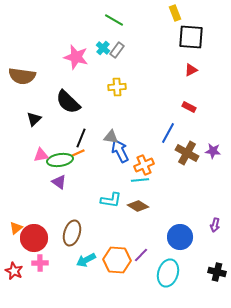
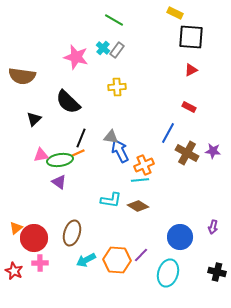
yellow rectangle: rotated 42 degrees counterclockwise
purple arrow: moved 2 px left, 2 px down
